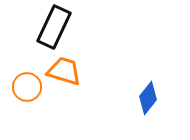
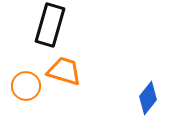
black rectangle: moved 4 px left, 2 px up; rotated 9 degrees counterclockwise
orange circle: moved 1 px left, 1 px up
